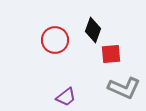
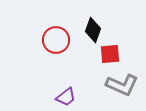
red circle: moved 1 px right
red square: moved 1 px left
gray L-shape: moved 2 px left, 3 px up
